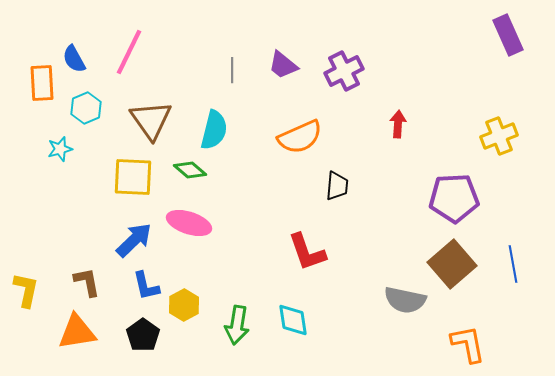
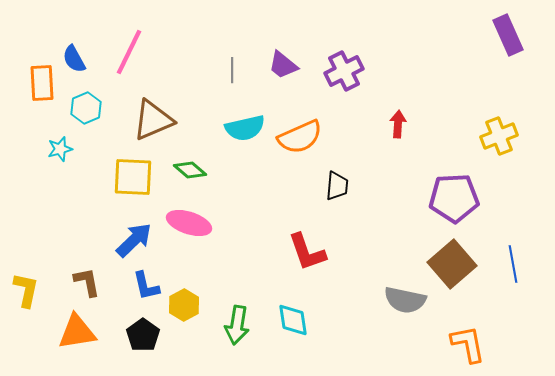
brown triangle: moved 2 px right; rotated 42 degrees clockwise
cyan semicircle: moved 31 px right, 2 px up; rotated 63 degrees clockwise
